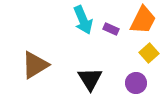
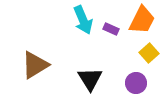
orange trapezoid: moved 1 px left
